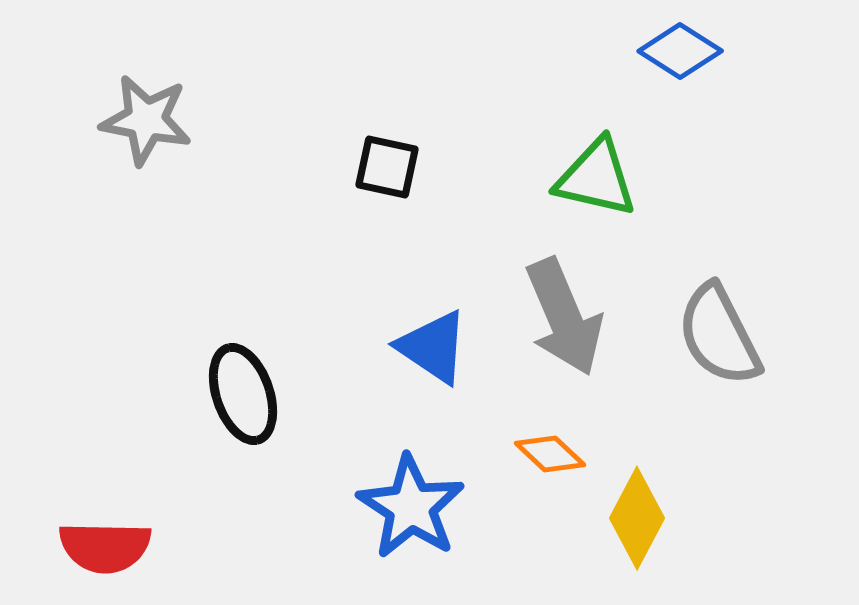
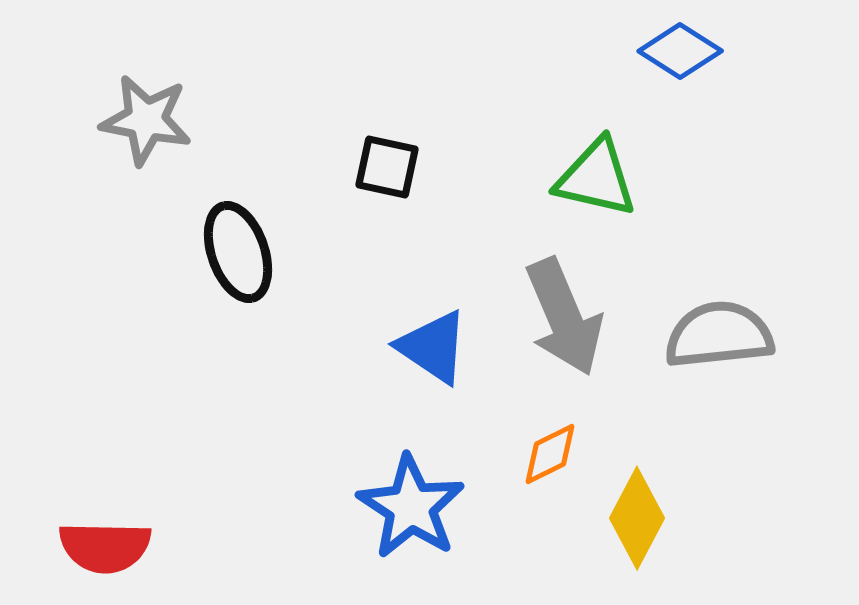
gray semicircle: rotated 111 degrees clockwise
black ellipse: moved 5 px left, 142 px up
orange diamond: rotated 70 degrees counterclockwise
